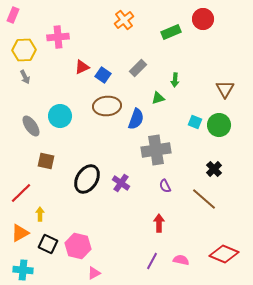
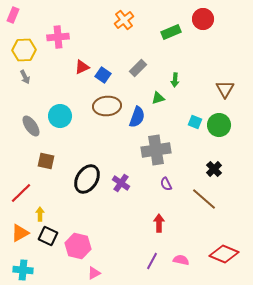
blue semicircle: moved 1 px right, 2 px up
purple semicircle: moved 1 px right, 2 px up
black square: moved 8 px up
